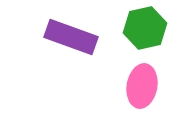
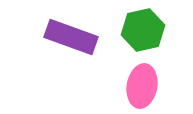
green hexagon: moved 2 px left, 2 px down
